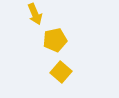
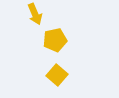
yellow square: moved 4 px left, 3 px down
